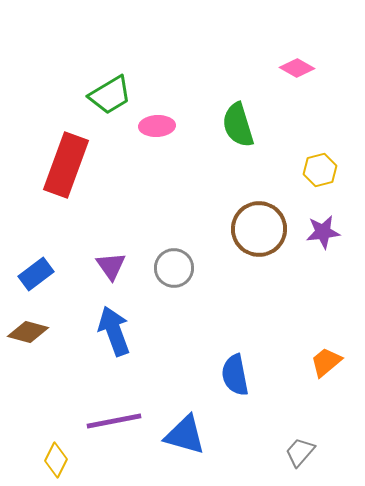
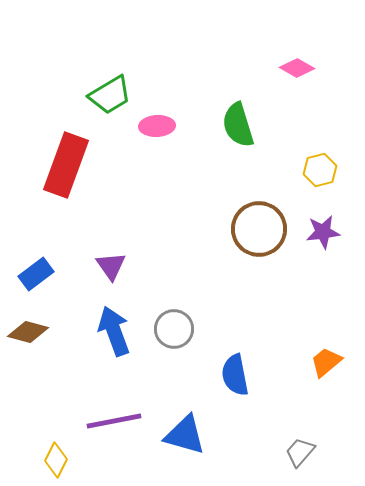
gray circle: moved 61 px down
